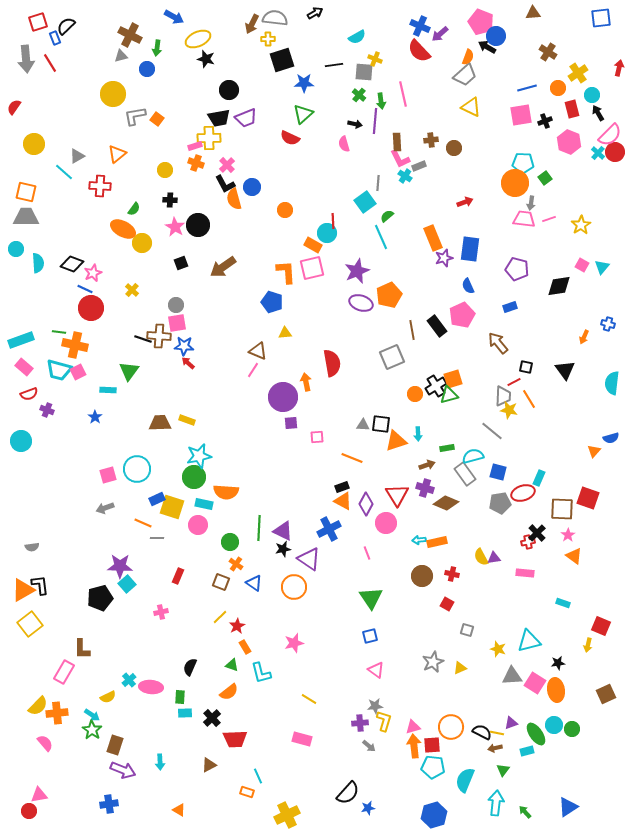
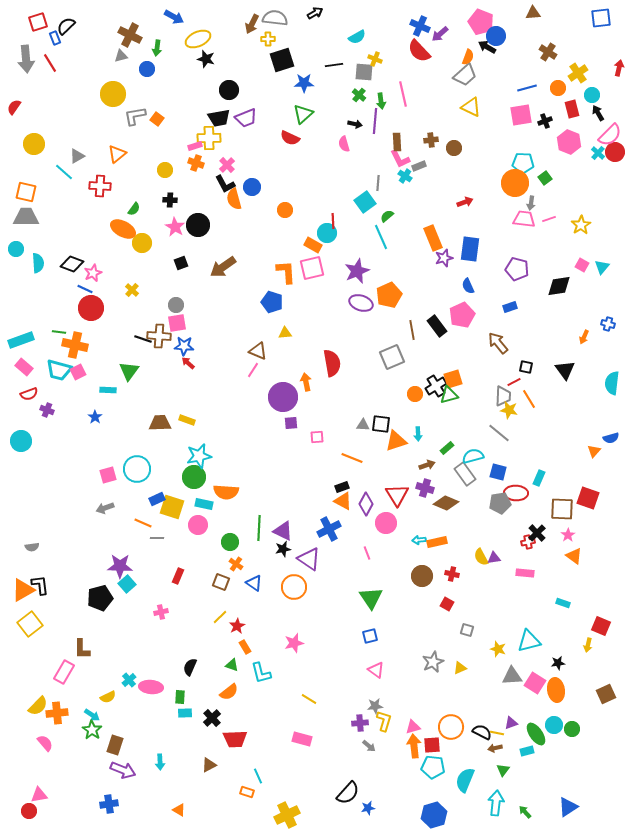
gray line at (492, 431): moved 7 px right, 2 px down
green rectangle at (447, 448): rotated 32 degrees counterclockwise
red ellipse at (523, 493): moved 7 px left; rotated 20 degrees clockwise
